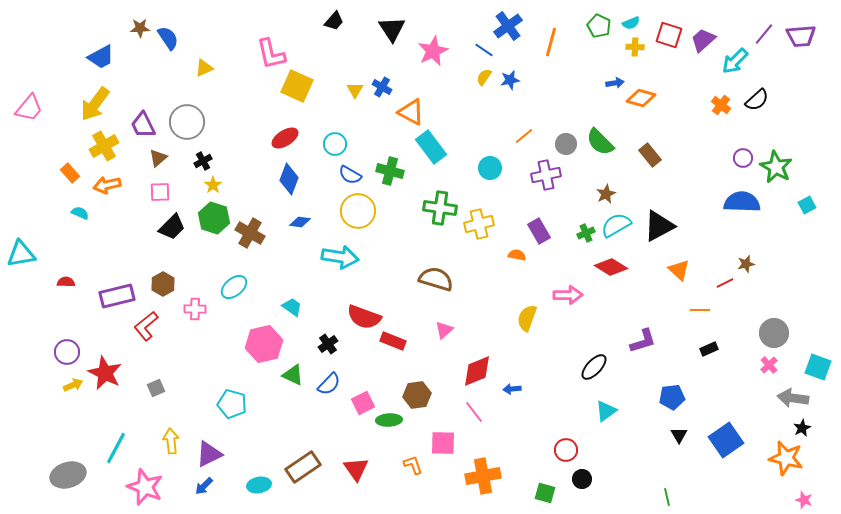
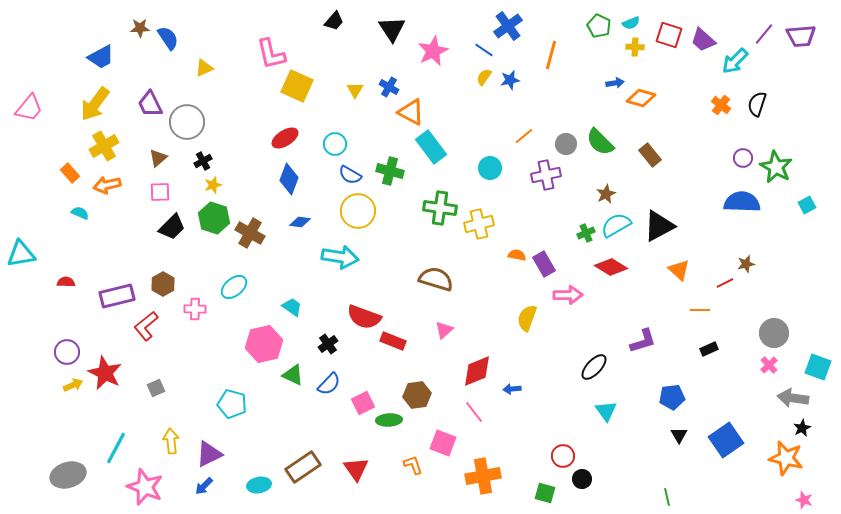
purple trapezoid at (703, 40): rotated 96 degrees counterclockwise
orange line at (551, 42): moved 13 px down
blue cross at (382, 87): moved 7 px right
black semicircle at (757, 100): moved 4 px down; rotated 150 degrees clockwise
purple trapezoid at (143, 125): moved 7 px right, 21 px up
yellow star at (213, 185): rotated 18 degrees clockwise
purple rectangle at (539, 231): moved 5 px right, 33 px down
cyan triangle at (606, 411): rotated 30 degrees counterclockwise
pink square at (443, 443): rotated 20 degrees clockwise
red circle at (566, 450): moved 3 px left, 6 px down
